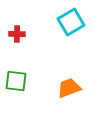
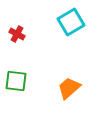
red cross: rotated 28 degrees clockwise
orange trapezoid: rotated 20 degrees counterclockwise
